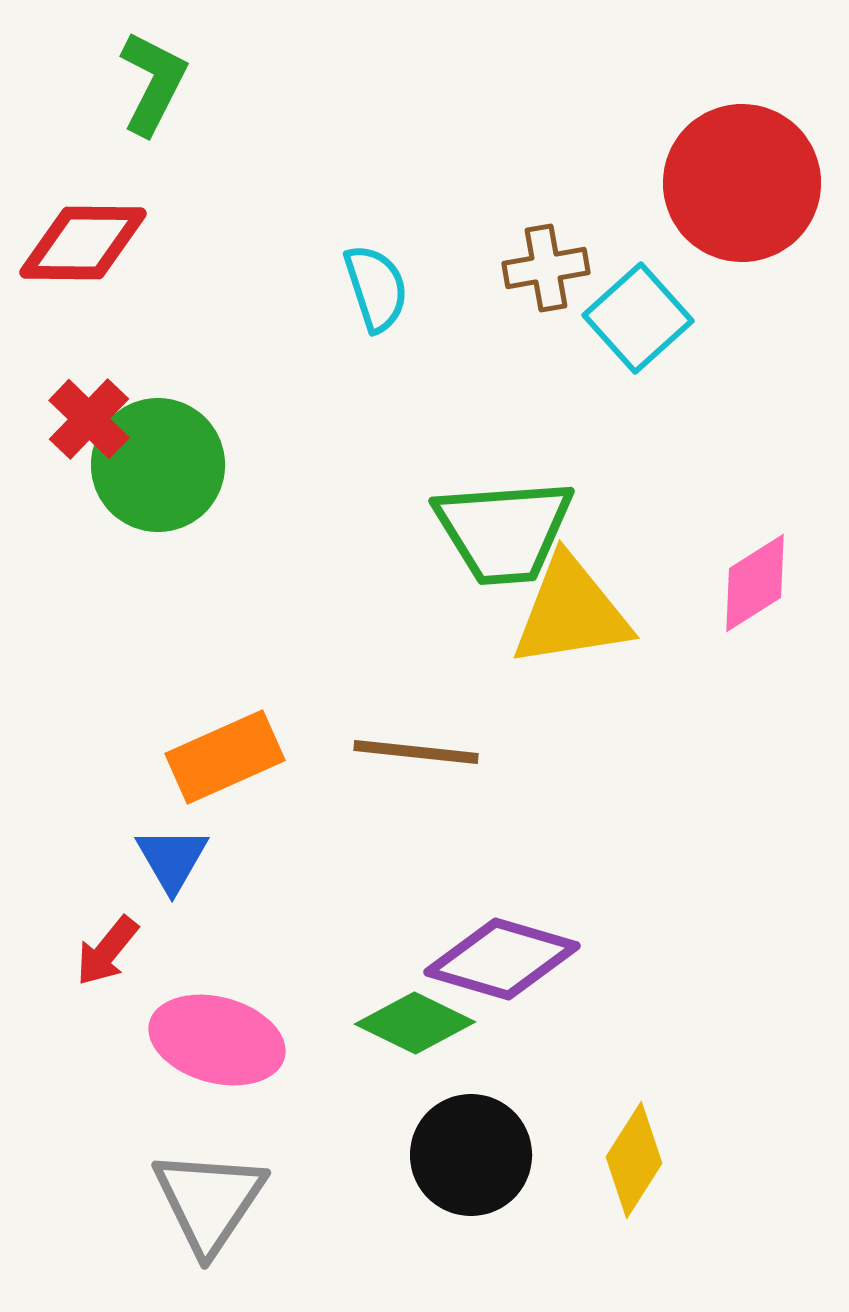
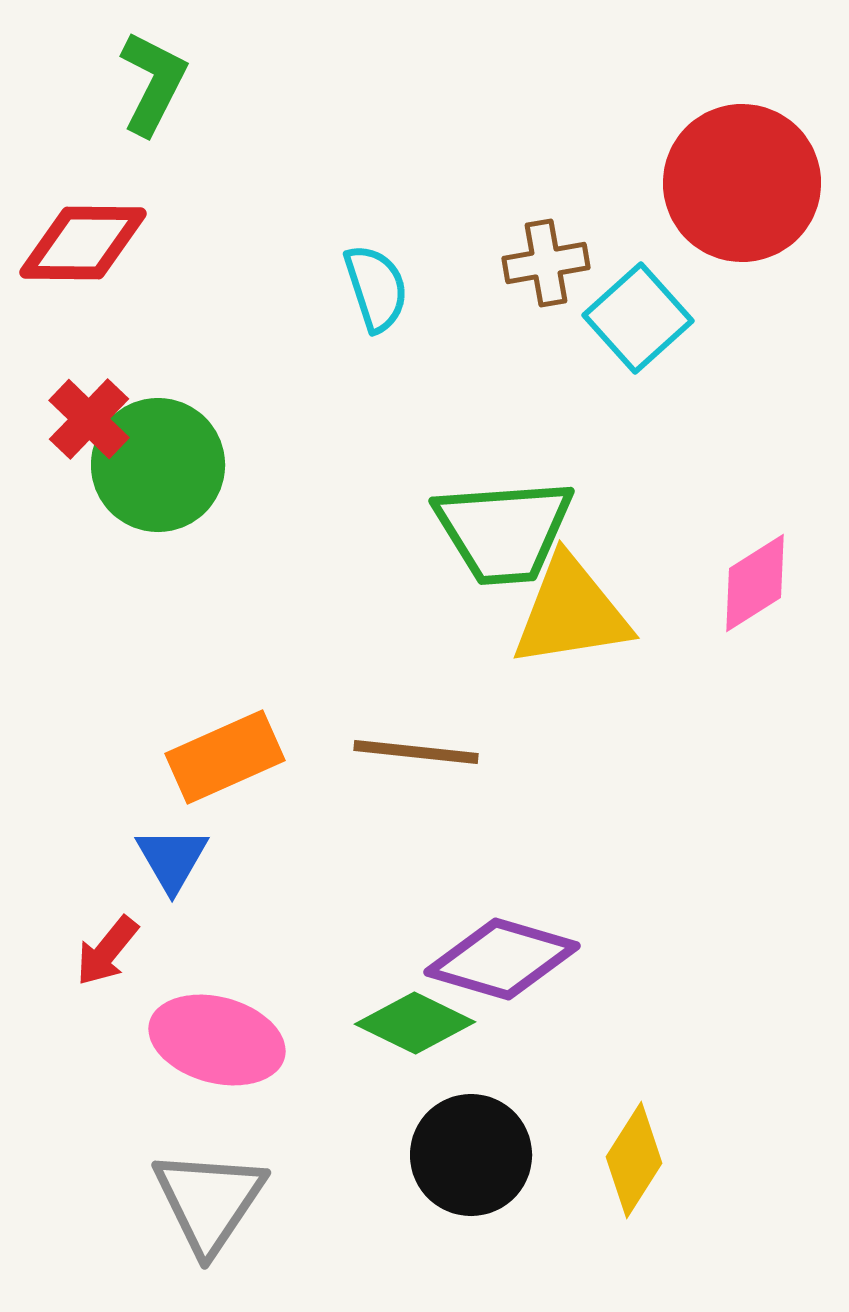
brown cross: moved 5 px up
